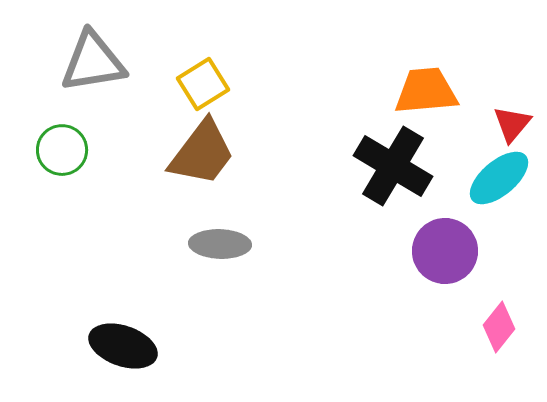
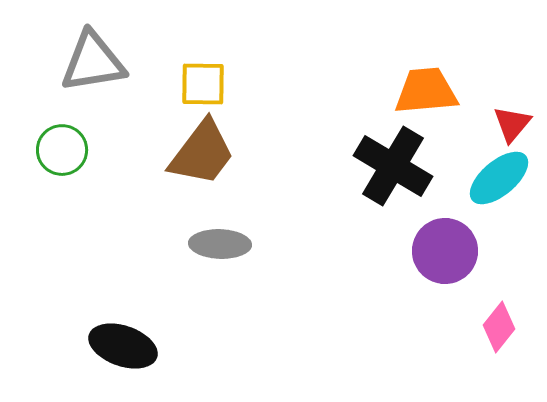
yellow square: rotated 33 degrees clockwise
